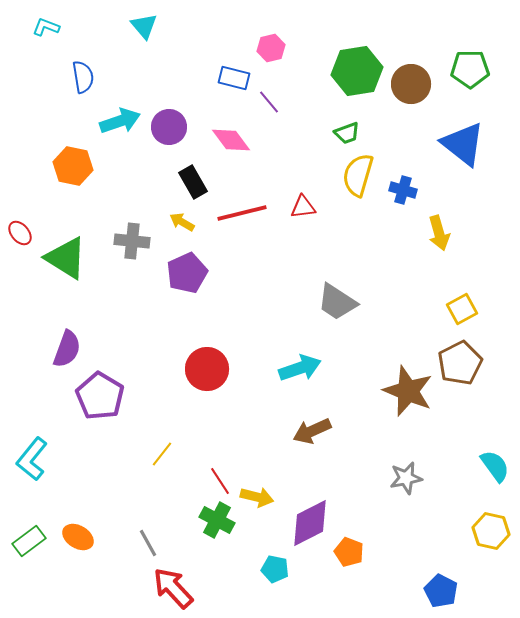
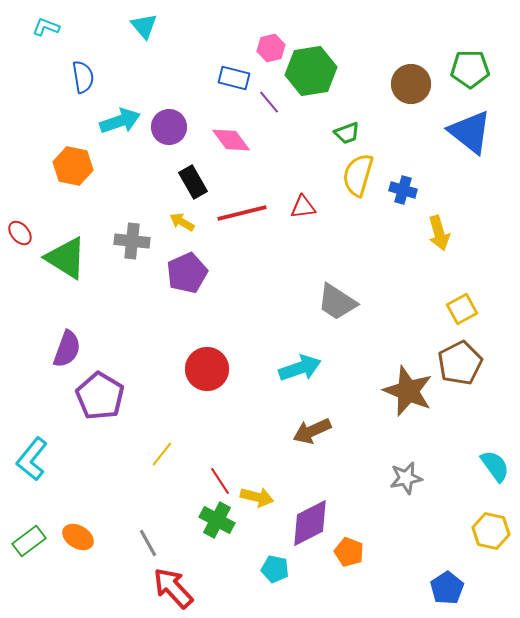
green hexagon at (357, 71): moved 46 px left
blue triangle at (463, 144): moved 7 px right, 12 px up
blue pentagon at (441, 591): moved 6 px right, 3 px up; rotated 12 degrees clockwise
